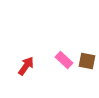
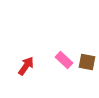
brown square: moved 1 px down
